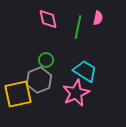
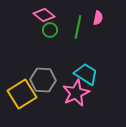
pink diamond: moved 4 px left, 4 px up; rotated 40 degrees counterclockwise
green circle: moved 4 px right, 30 px up
cyan trapezoid: moved 1 px right, 3 px down
gray hexagon: moved 4 px right; rotated 25 degrees clockwise
yellow square: moved 4 px right; rotated 20 degrees counterclockwise
